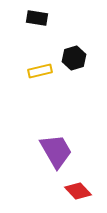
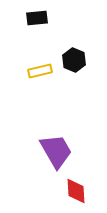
black rectangle: rotated 15 degrees counterclockwise
black hexagon: moved 2 px down; rotated 20 degrees counterclockwise
red diamond: moved 2 px left; rotated 40 degrees clockwise
